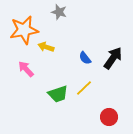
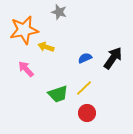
blue semicircle: rotated 104 degrees clockwise
red circle: moved 22 px left, 4 px up
